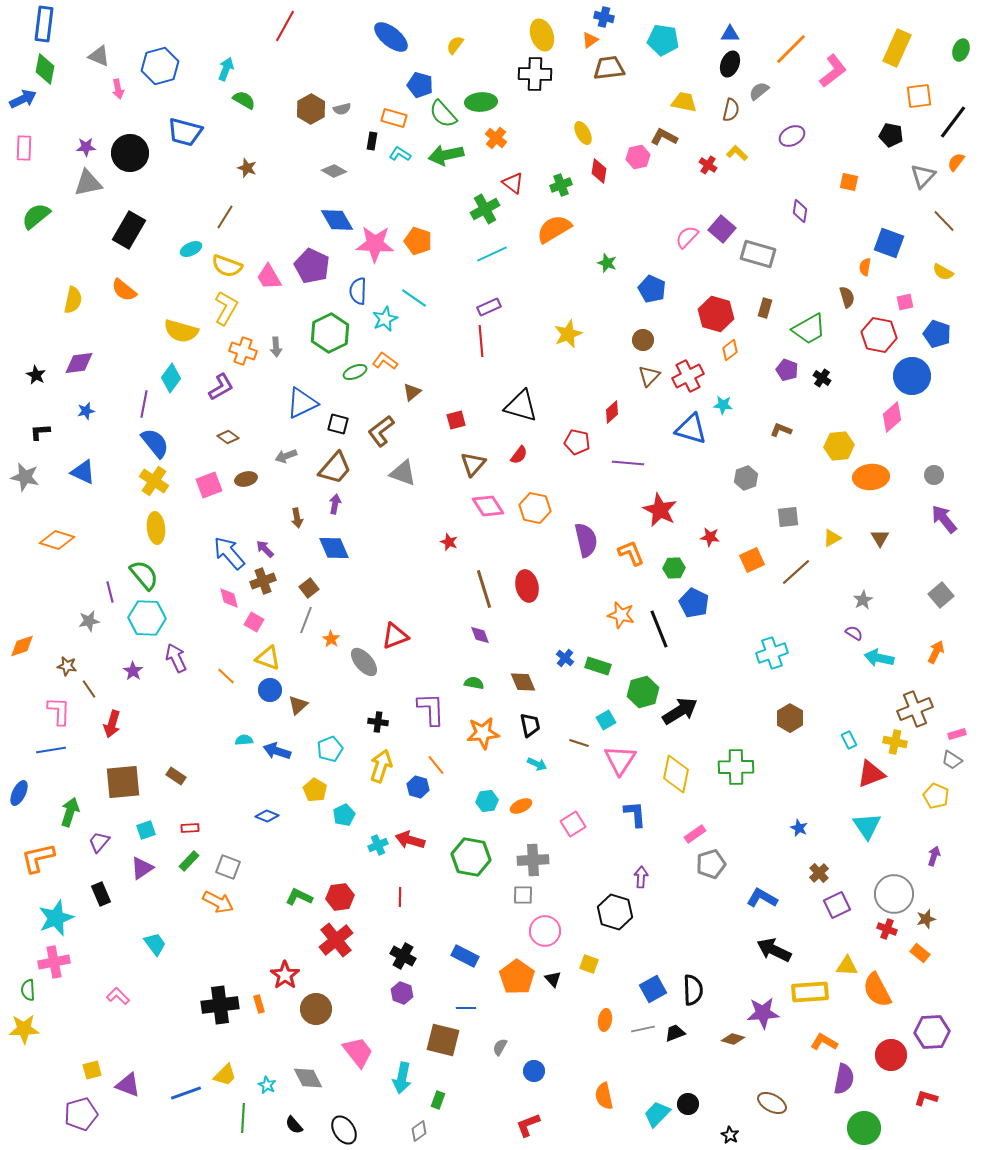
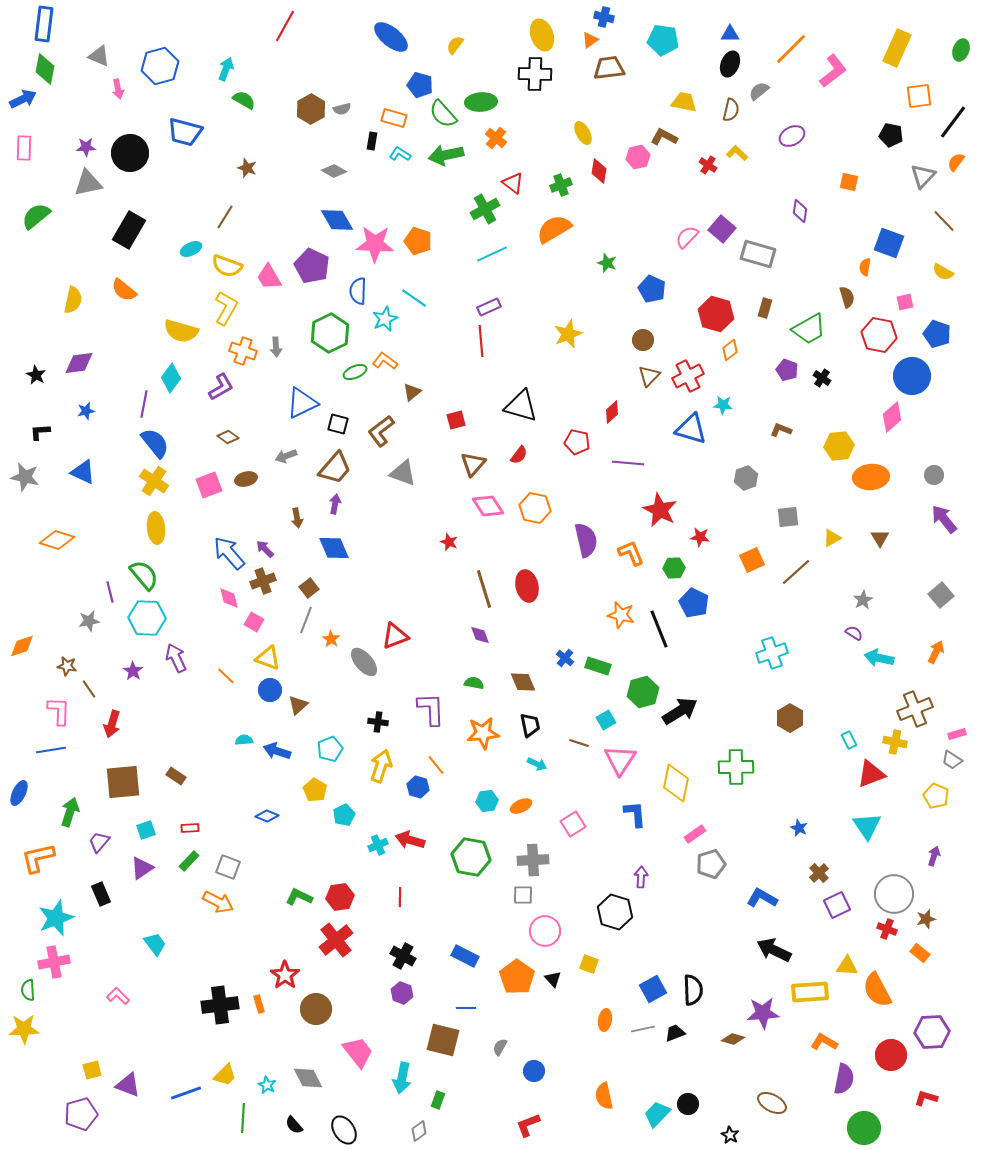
red star at (710, 537): moved 10 px left
yellow diamond at (676, 774): moved 9 px down
